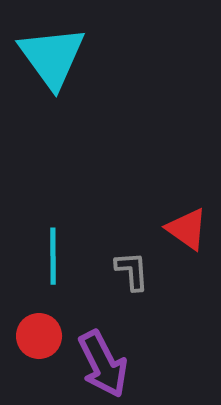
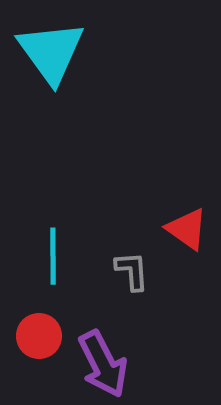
cyan triangle: moved 1 px left, 5 px up
